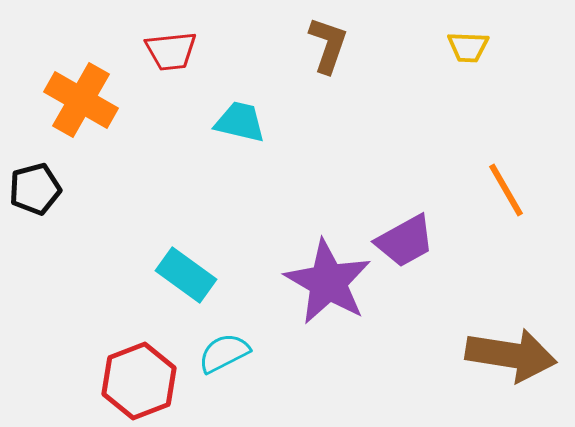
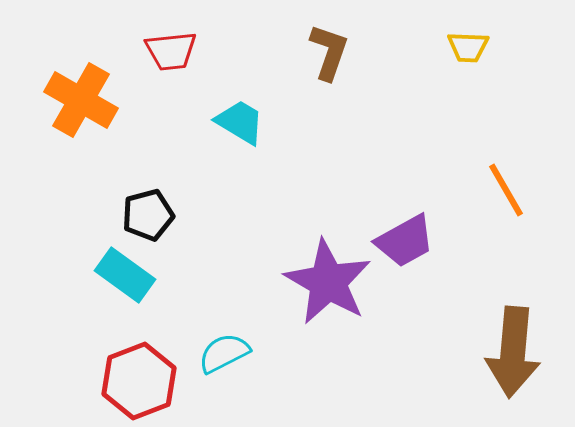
brown L-shape: moved 1 px right, 7 px down
cyan trapezoid: rotated 18 degrees clockwise
black pentagon: moved 113 px right, 26 px down
cyan rectangle: moved 61 px left
brown arrow: moved 2 px right, 3 px up; rotated 86 degrees clockwise
